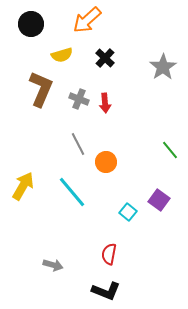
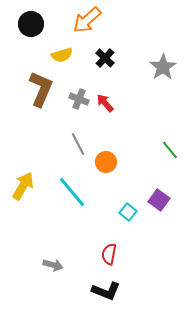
red arrow: rotated 144 degrees clockwise
